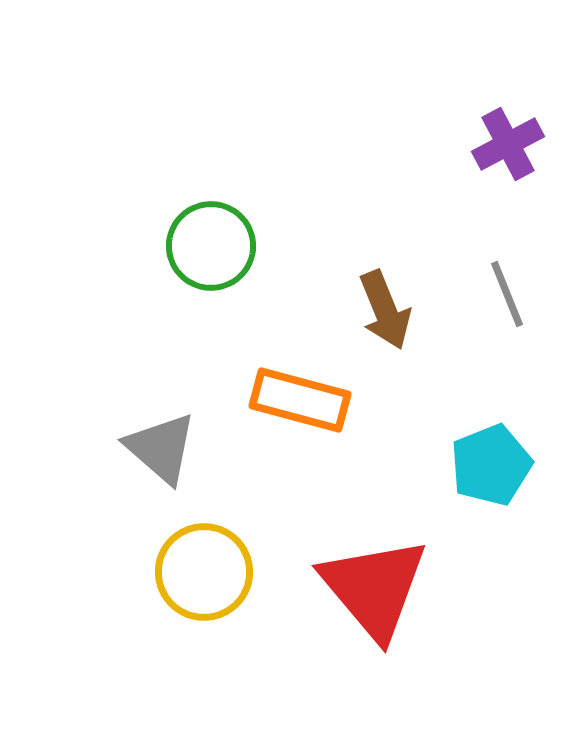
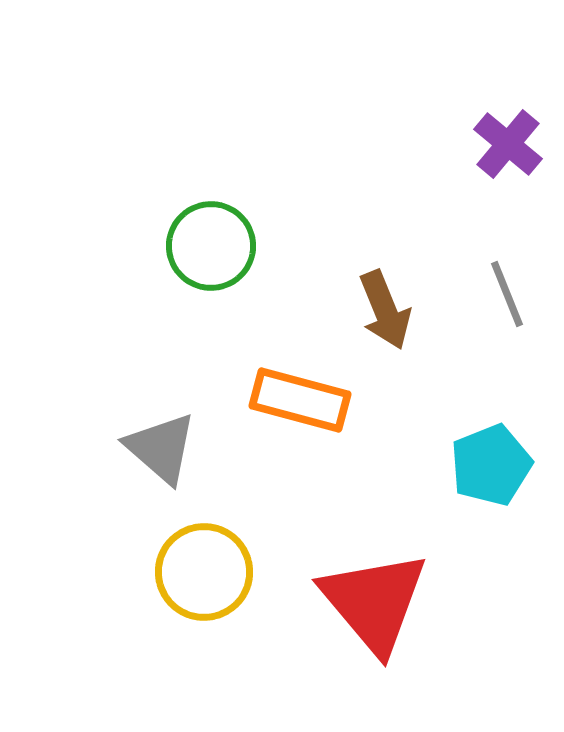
purple cross: rotated 22 degrees counterclockwise
red triangle: moved 14 px down
